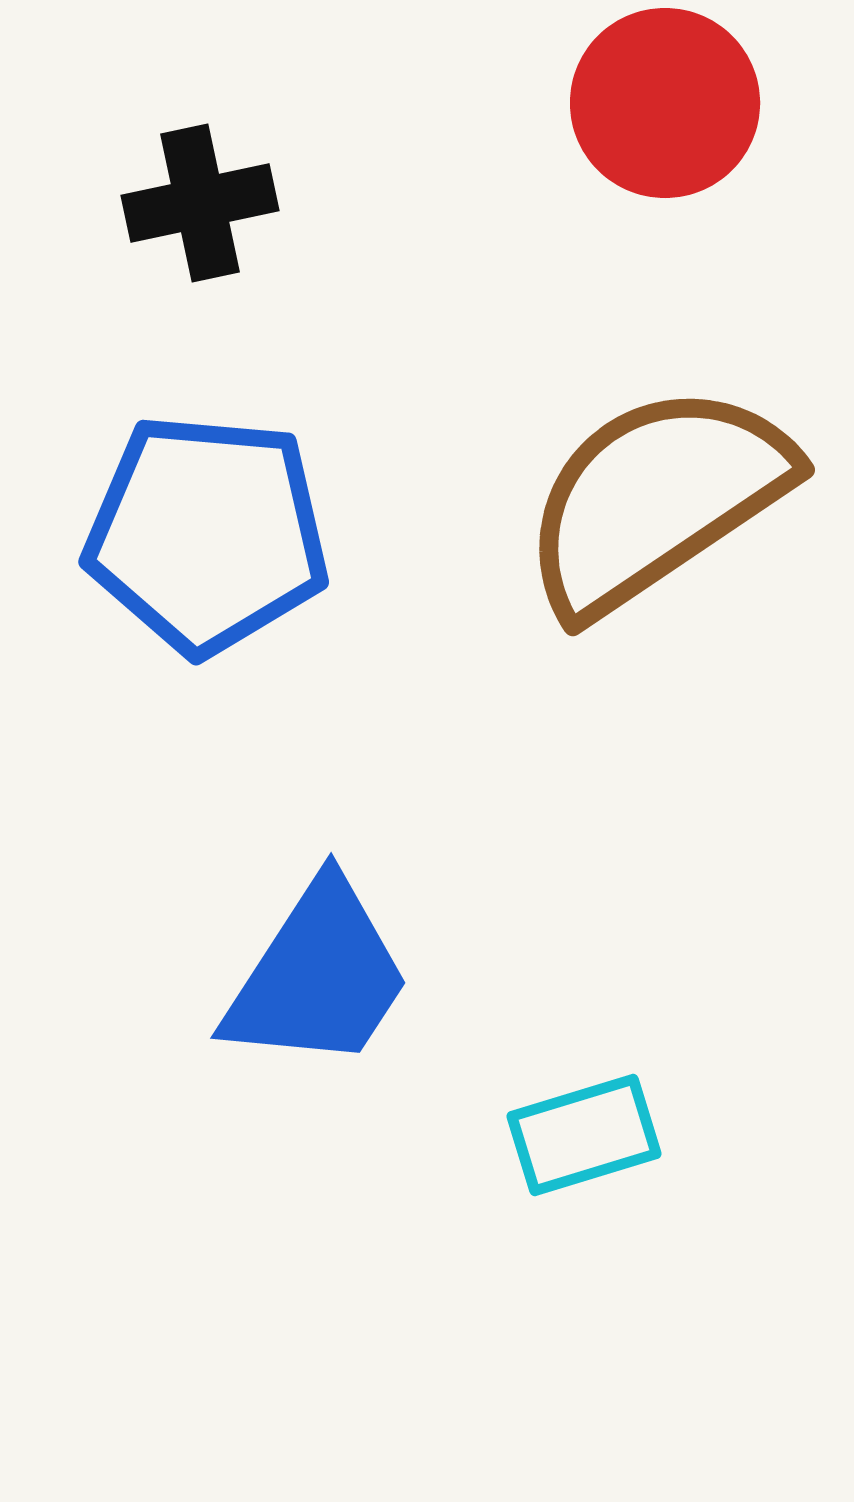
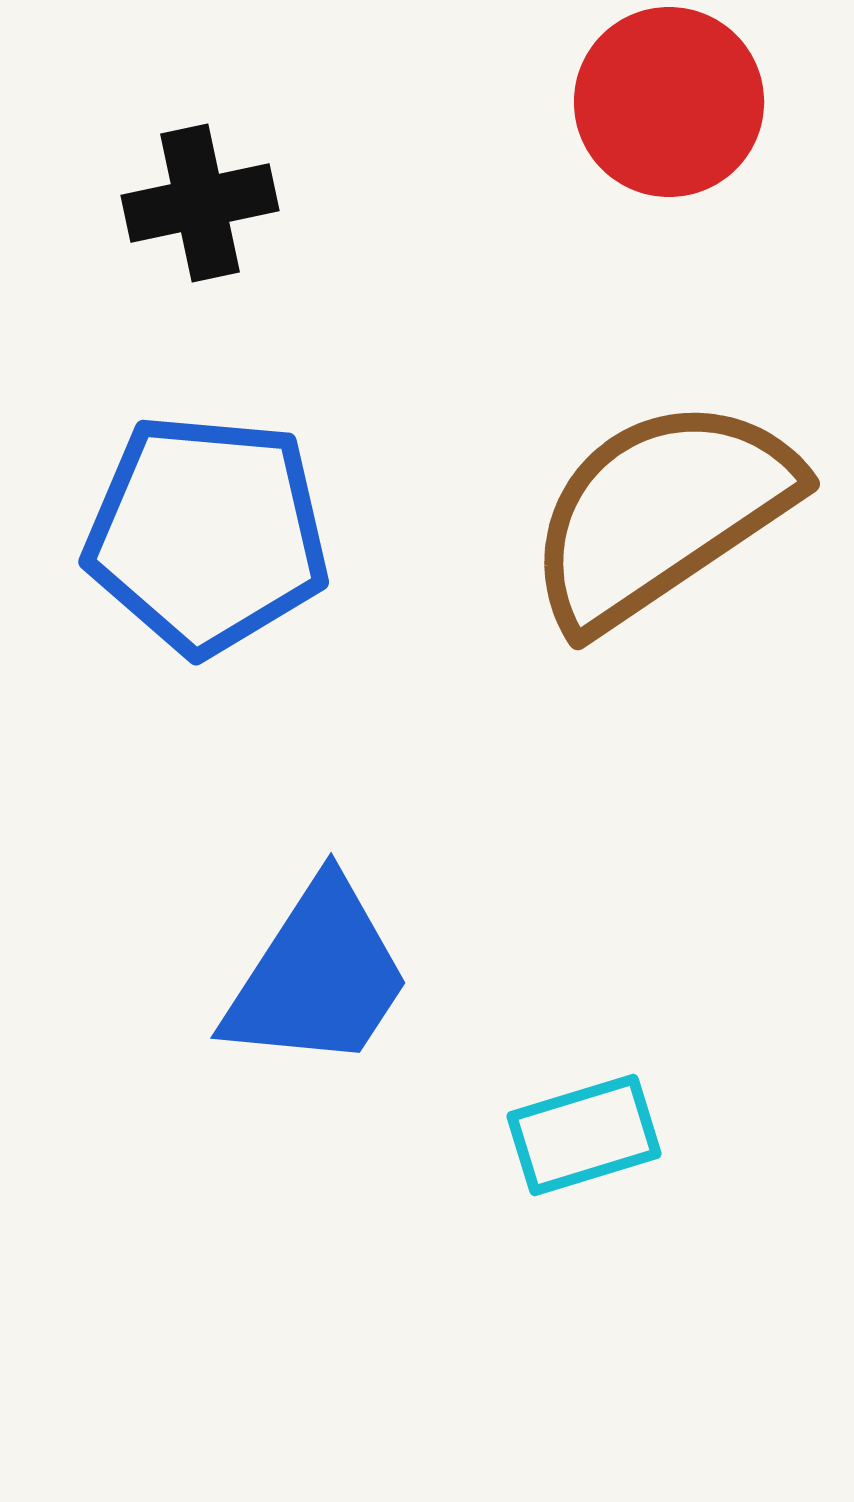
red circle: moved 4 px right, 1 px up
brown semicircle: moved 5 px right, 14 px down
